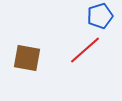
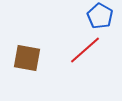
blue pentagon: rotated 25 degrees counterclockwise
